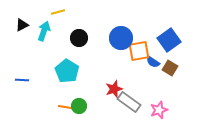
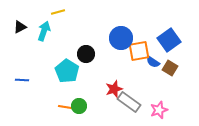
black triangle: moved 2 px left, 2 px down
black circle: moved 7 px right, 16 px down
